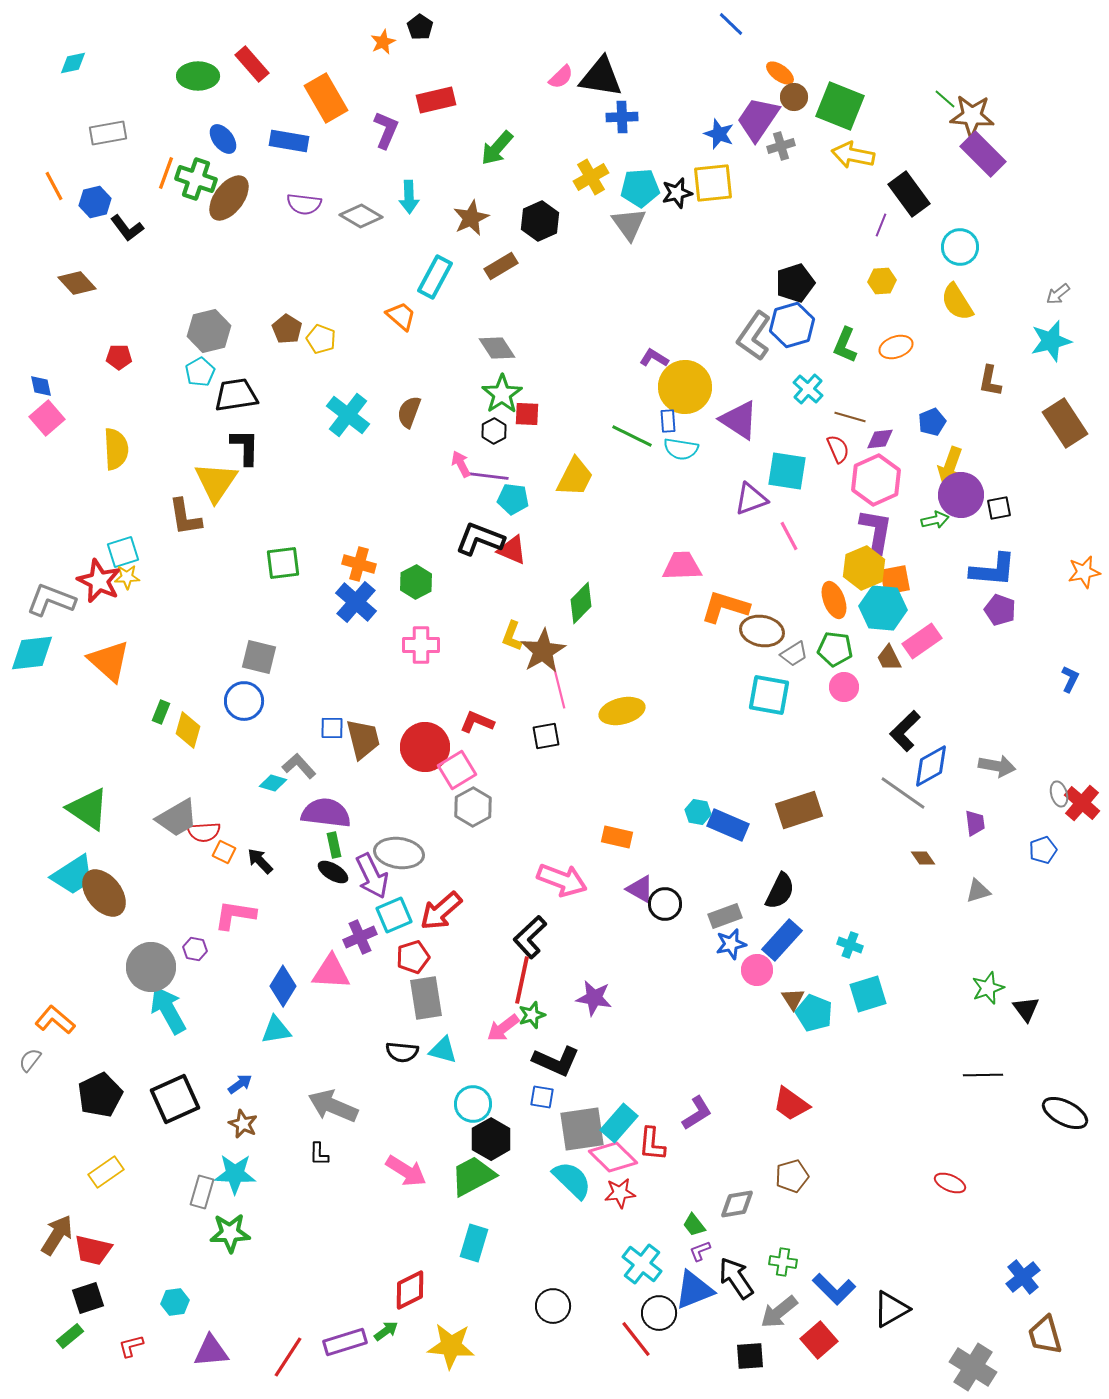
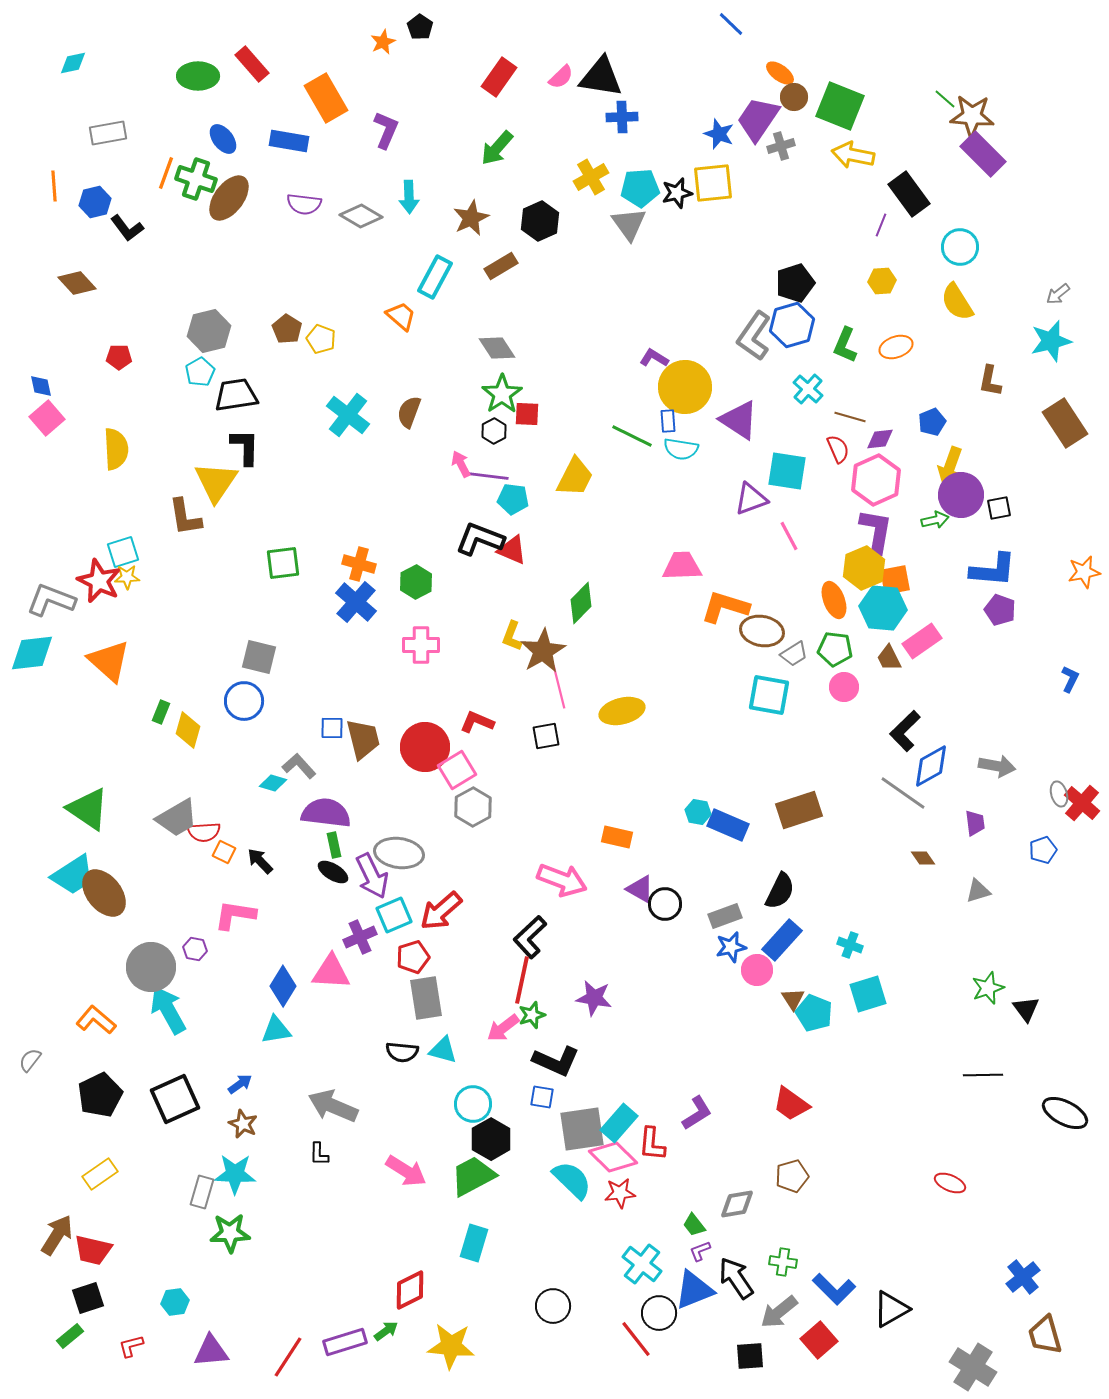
red rectangle at (436, 100): moved 63 px right, 23 px up; rotated 42 degrees counterclockwise
orange line at (54, 186): rotated 24 degrees clockwise
blue star at (731, 944): moved 3 px down
orange L-shape at (55, 1020): moved 41 px right
yellow rectangle at (106, 1172): moved 6 px left, 2 px down
